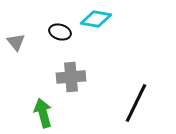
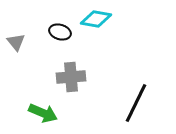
green arrow: rotated 128 degrees clockwise
